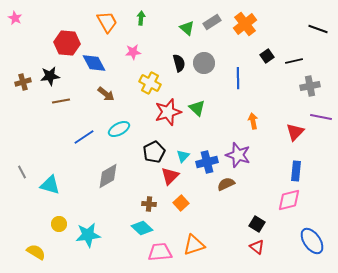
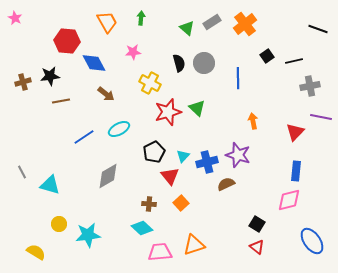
red hexagon at (67, 43): moved 2 px up
red triangle at (170, 176): rotated 24 degrees counterclockwise
